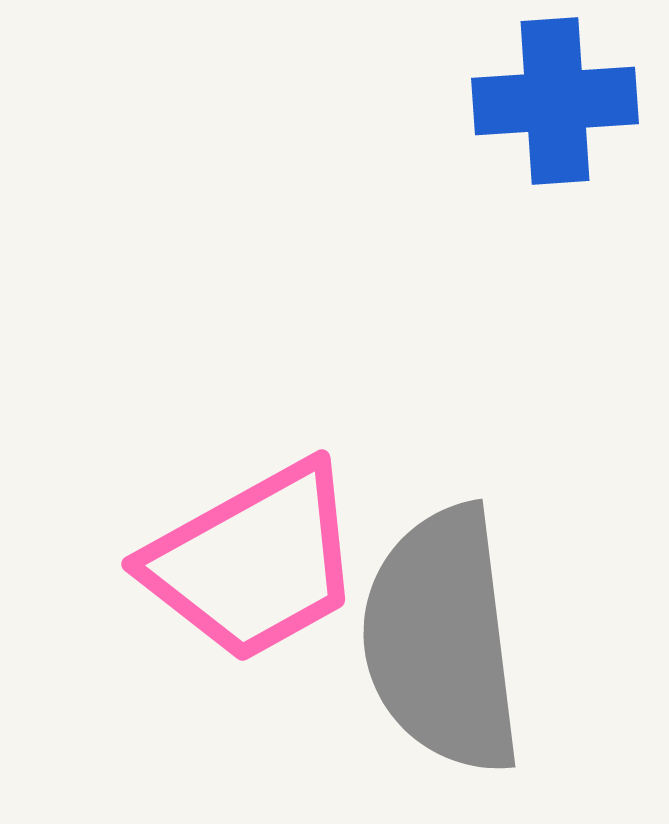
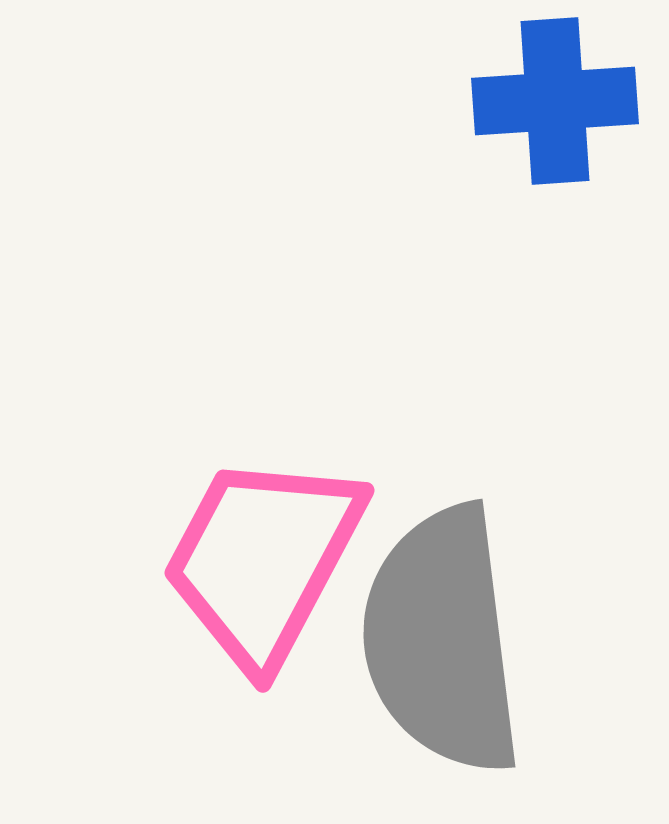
pink trapezoid: moved 9 px right, 2 px up; rotated 147 degrees clockwise
